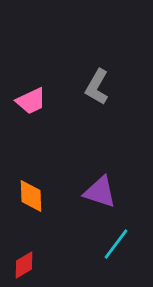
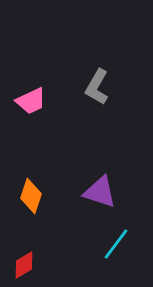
orange diamond: rotated 20 degrees clockwise
